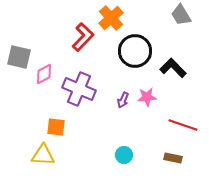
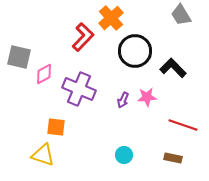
yellow triangle: rotated 15 degrees clockwise
